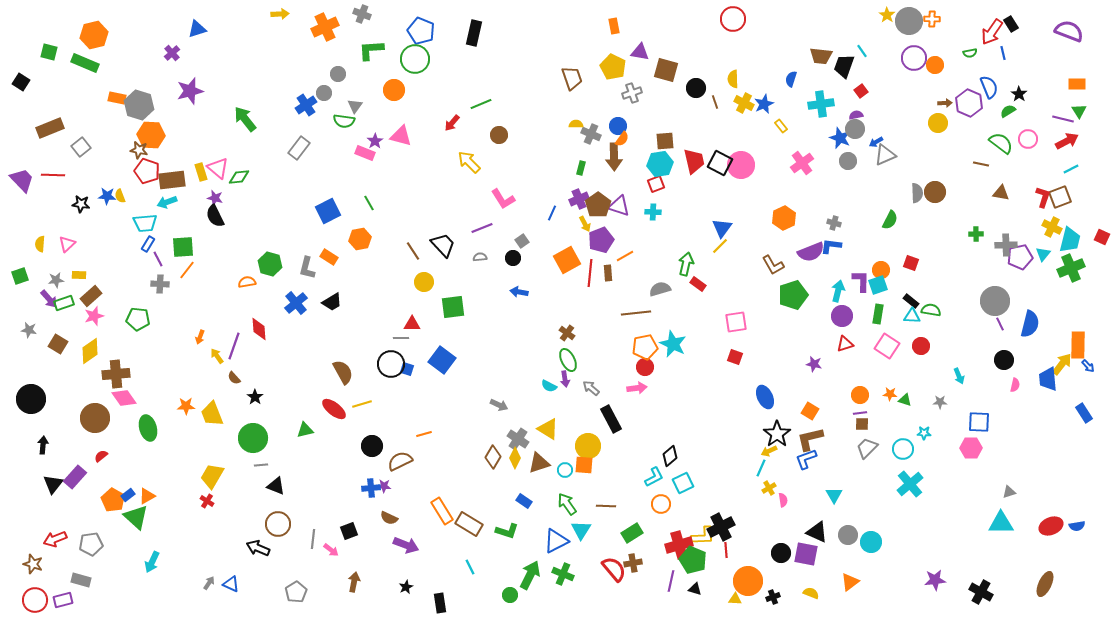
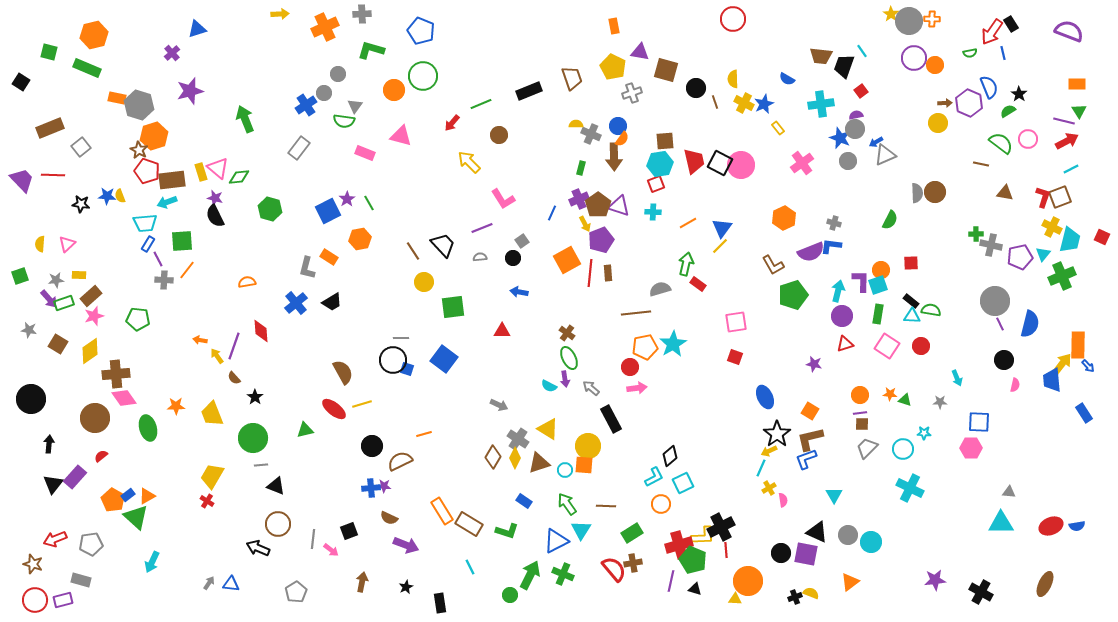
gray cross at (362, 14): rotated 24 degrees counterclockwise
yellow star at (887, 15): moved 4 px right, 1 px up
black rectangle at (474, 33): moved 55 px right, 58 px down; rotated 55 degrees clockwise
green L-shape at (371, 50): rotated 20 degrees clockwise
green circle at (415, 59): moved 8 px right, 17 px down
green rectangle at (85, 63): moved 2 px right, 5 px down
blue semicircle at (791, 79): moved 4 px left; rotated 77 degrees counterclockwise
green arrow at (245, 119): rotated 16 degrees clockwise
purple line at (1063, 119): moved 1 px right, 2 px down
yellow rectangle at (781, 126): moved 3 px left, 2 px down
orange hexagon at (151, 135): moved 3 px right, 1 px down; rotated 20 degrees counterclockwise
purple star at (375, 141): moved 28 px left, 58 px down
brown star at (139, 150): rotated 18 degrees clockwise
brown triangle at (1001, 193): moved 4 px right
gray cross at (1006, 245): moved 15 px left; rotated 15 degrees clockwise
green square at (183, 247): moved 1 px left, 6 px up
orange line at (625, 256): moved 63 px right, 33 px up
red square at (911, 263): rotated 21 degrees counterclockwise
green hexagon at (270, 264): moved 55 px up
green cross at (1071, 268): moved 9 px left, 8 px down
gray cross at (160, 284): moved 4 px right, 4 px up
red triangle at (412, 324): moved 90 px right, 7 px down
red diamond at (259, 329): moved 2 px right, 2 px down
orange arrow at (200, 337): moved 3 px down; rotated 80 degrees clockwise
cyan star at (673, 344): rotated 16 degrees clockwise
blue square at (442, 360): moved 2 px right, 1 px up
green ellipse at (568, 360): moved 1 px right, 2 px up
black circle at (391, 364): moved 2 px right, 4 px up
red circle at (645, 367): moved 15 px left
cyan arrow at (959, 376): moved 2 px left, 2 px down
blue trapezoid at (1048, 379): moved 4 px right, 1 px down
orange star at (186, 406): moved 10 px left
black arrow at (43, 445): moved 6 px right, 1 px up
cyan cross at (910, 484): moved 4 px down; rotated 24 degrees counterclockwise
gray triangle at (1009, 492): rotated 24 degrees clockwise
brown arrow at (354, 582): moved 8 px right
blue triangle at (231, 584): rotated 18 degrees counterclockwise
black cross at (773, 597): moved 22 px right
